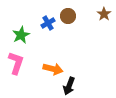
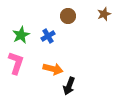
brown star: rotated 16 degrees clockwise
blue cross: moved 13 px down
